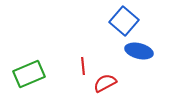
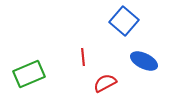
blue ellipse: moved 5 px right, 10 px down; rotated 12 degrees clockwise
red line: moved 9 px up
